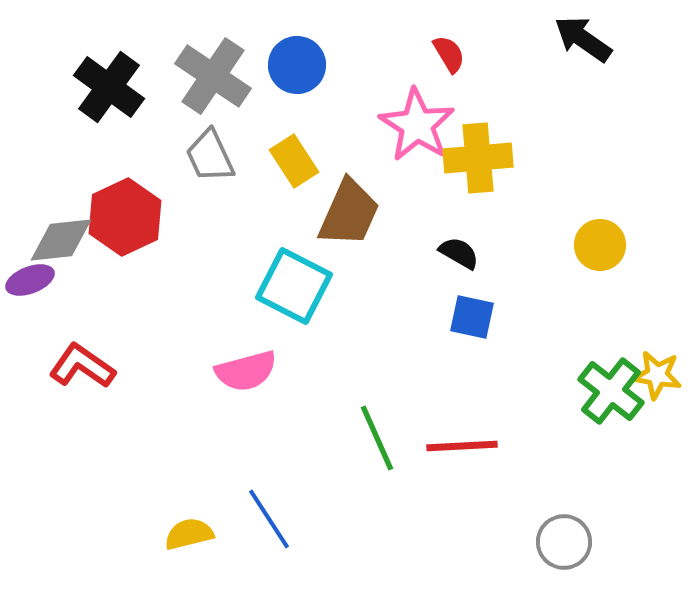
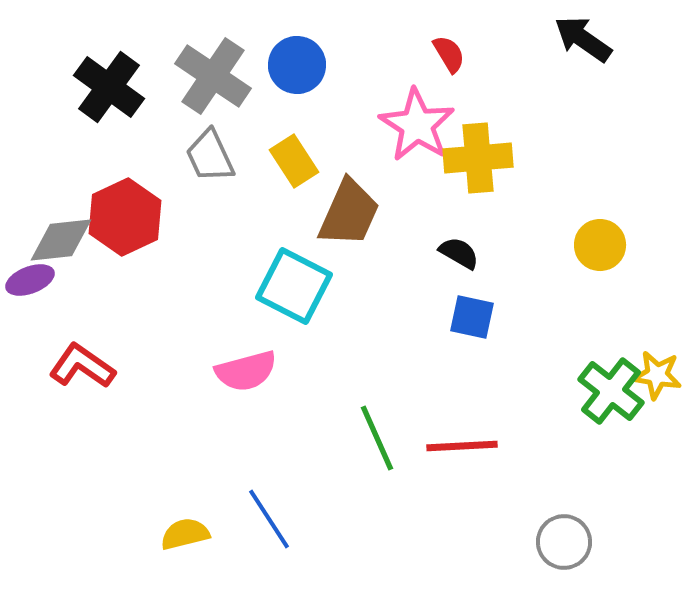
yellow semicircle: moved 4 px left
